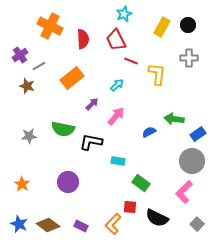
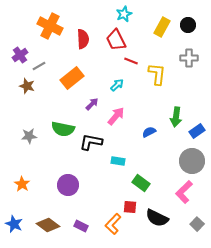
green arrow: moved 2 px right, 2 px up; rotated 90 degrees counterclockwise
blue rectangle: moved 1 px left, 3 px up
purple circle: moved 3 px down
blue star: moved 5 px left
